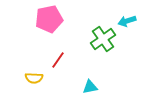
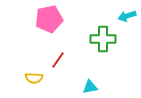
cyan arrow: moved 5 px up
green cross: rotated 35 degrees clockwise
